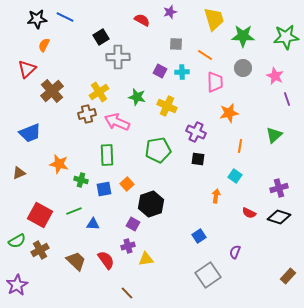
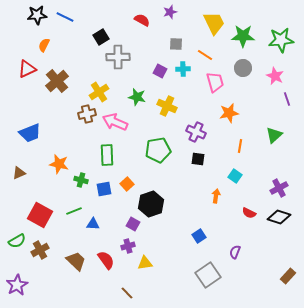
black star at (37, 19): moved 4 px up
yellow trapezoid at (214, 19): moved 4 px down; rotated 10 degrees counterclockwise
green star at (286, 37): moved 5 px left, 3 px down
red triangle at (27, 69): rotated 18 degrees clockwise
cyan cross at (182, 72): moved 1 px right, 3 px up
pink trapezoid at (215, 82): rotated 15 degrees counterclockwise
brown cross at (52, 91): moved 5 px right, 10 px up
pink arrow at (117, 122): moved 2 px left
purple cross at (279, 188): rotated 12 degrees counterclockwise
yellow triangle at (146, 259): moved 1 px left, 4 px down
